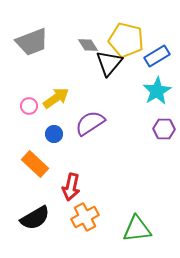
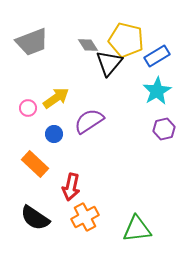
pink circle: moved 1 px left, 2 px down
purple semicircle: moved 1 px left, 2 px up
purple hexagon: rotated 15 degrees counterclockwise
black semicircle: rotated 64 degrees clockwise
